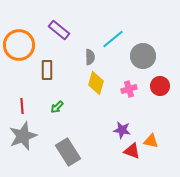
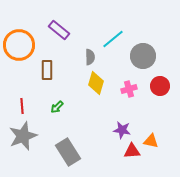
red triangle: rotated 24 degrees counterclockwise
